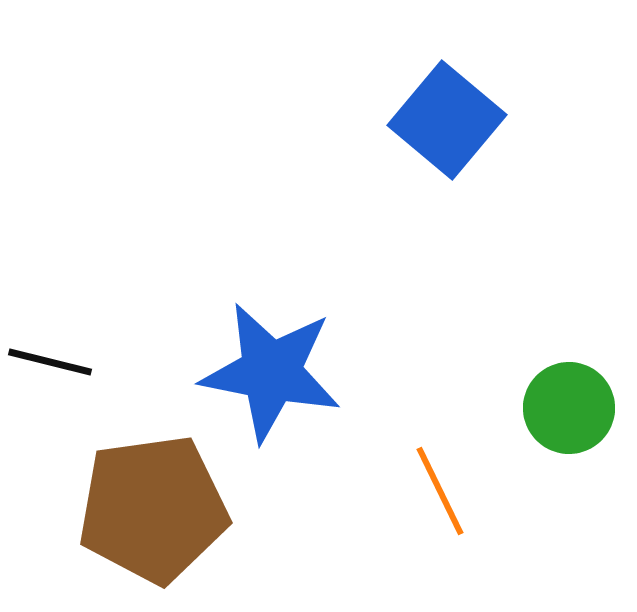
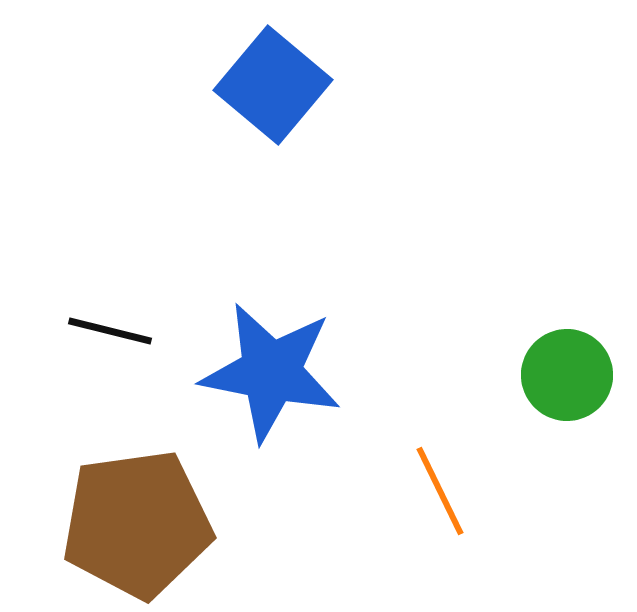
blue square: moved 174 px left, 35 px up
black line: moved 60 px right, 31 px up
green circle: moved 2 px left, 33 px up
brown pentagon: moved 16 px left, 15 px down
